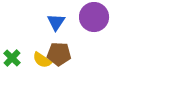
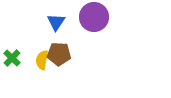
yellow semicircle: rotated 66 degrees clockwise
